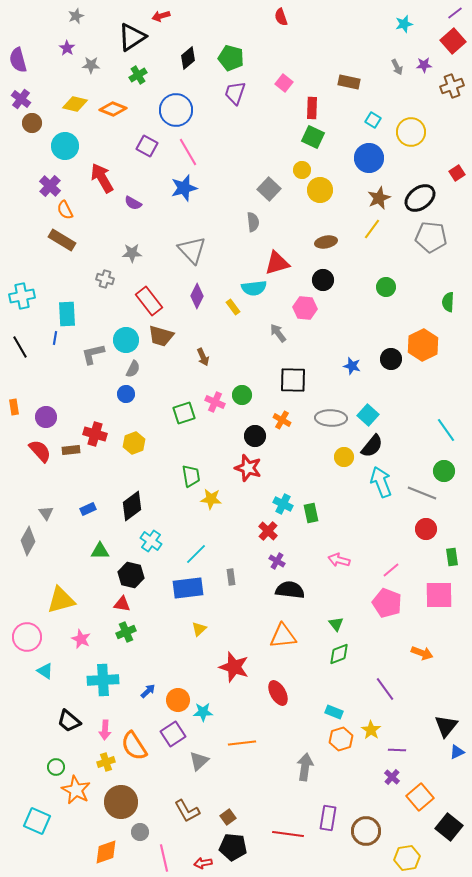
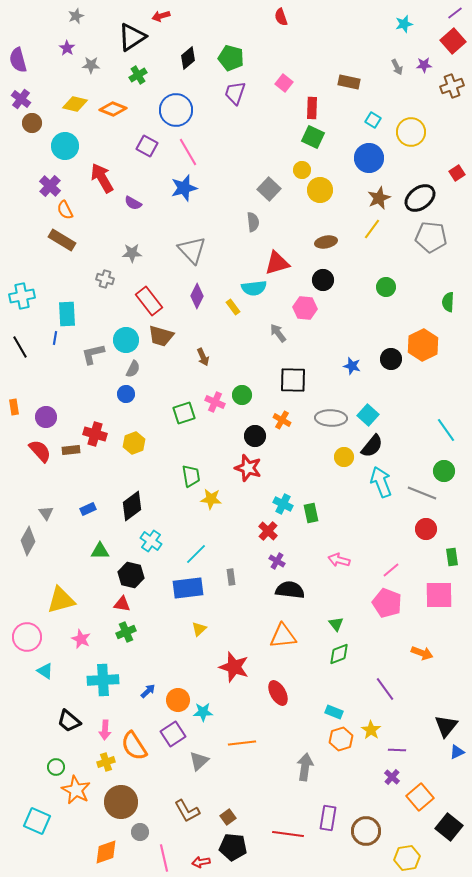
red arrow at (203, 863): moved 2 px left, 1 px up
